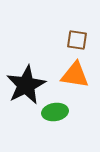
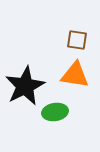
black star: moved 1 px left, 1 px down
